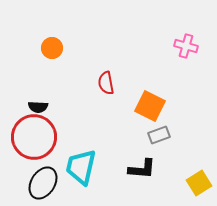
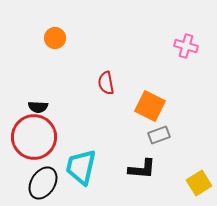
orange circle: moved 3 px right, 10 px up
